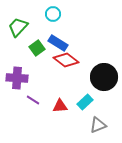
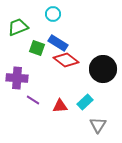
green trapezoid: rotated 25 degrees clockwise
green square: rotated 35 degrees counterclockwise
black circle: moved 1 px left, 8 px up
gray triangle: rotated 36 degrees counterclockwise
